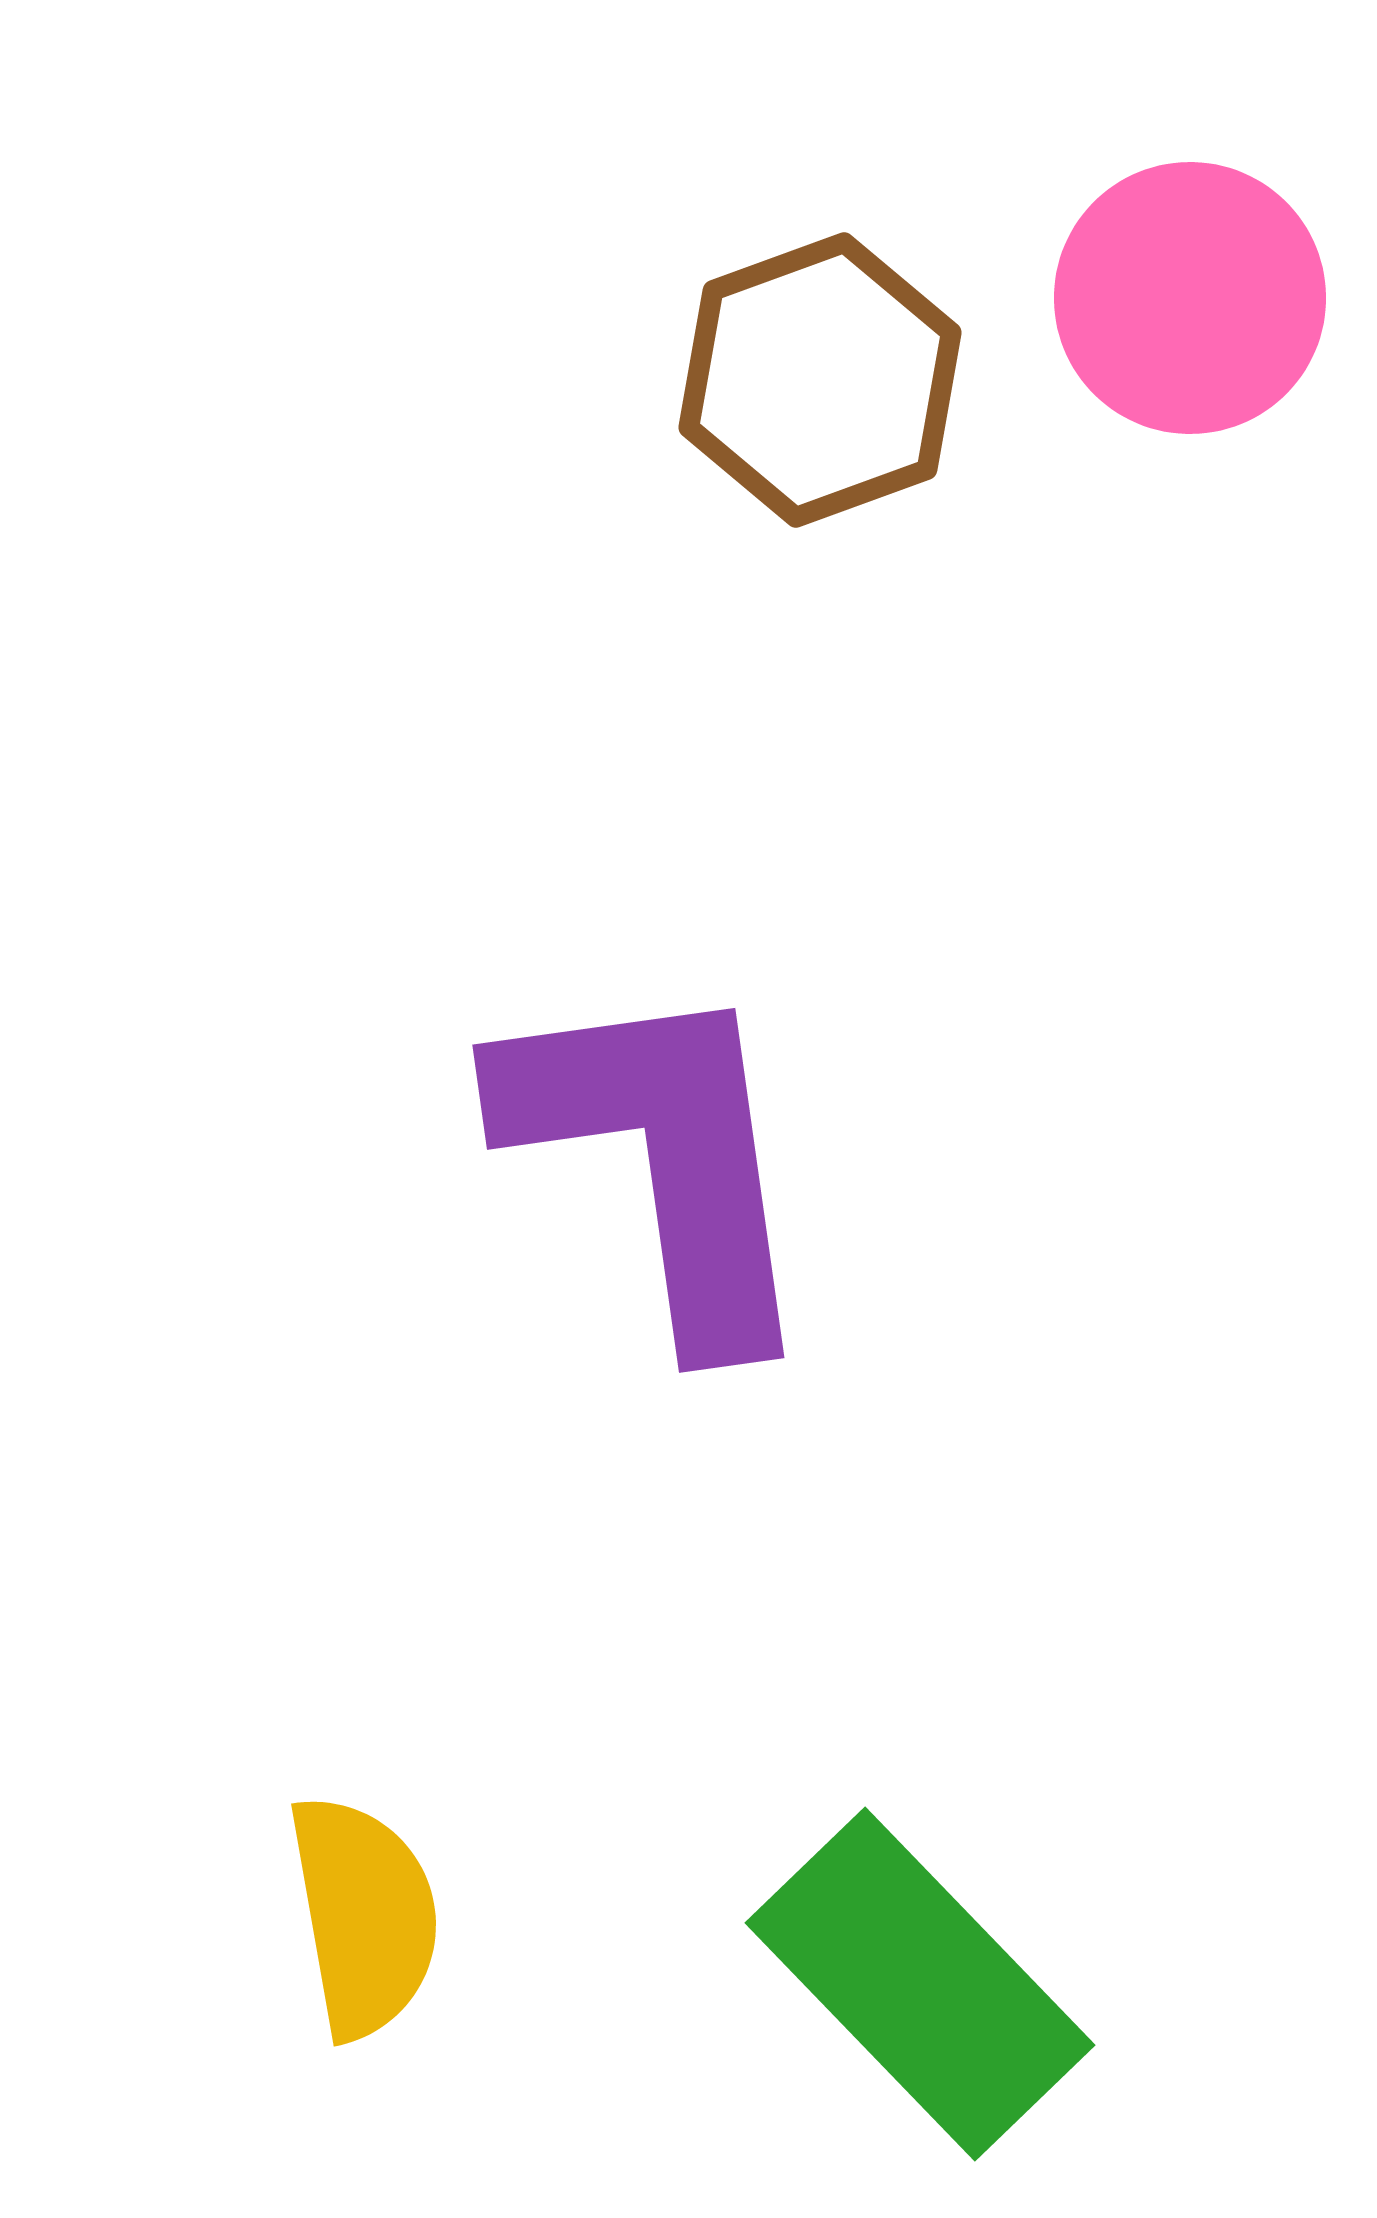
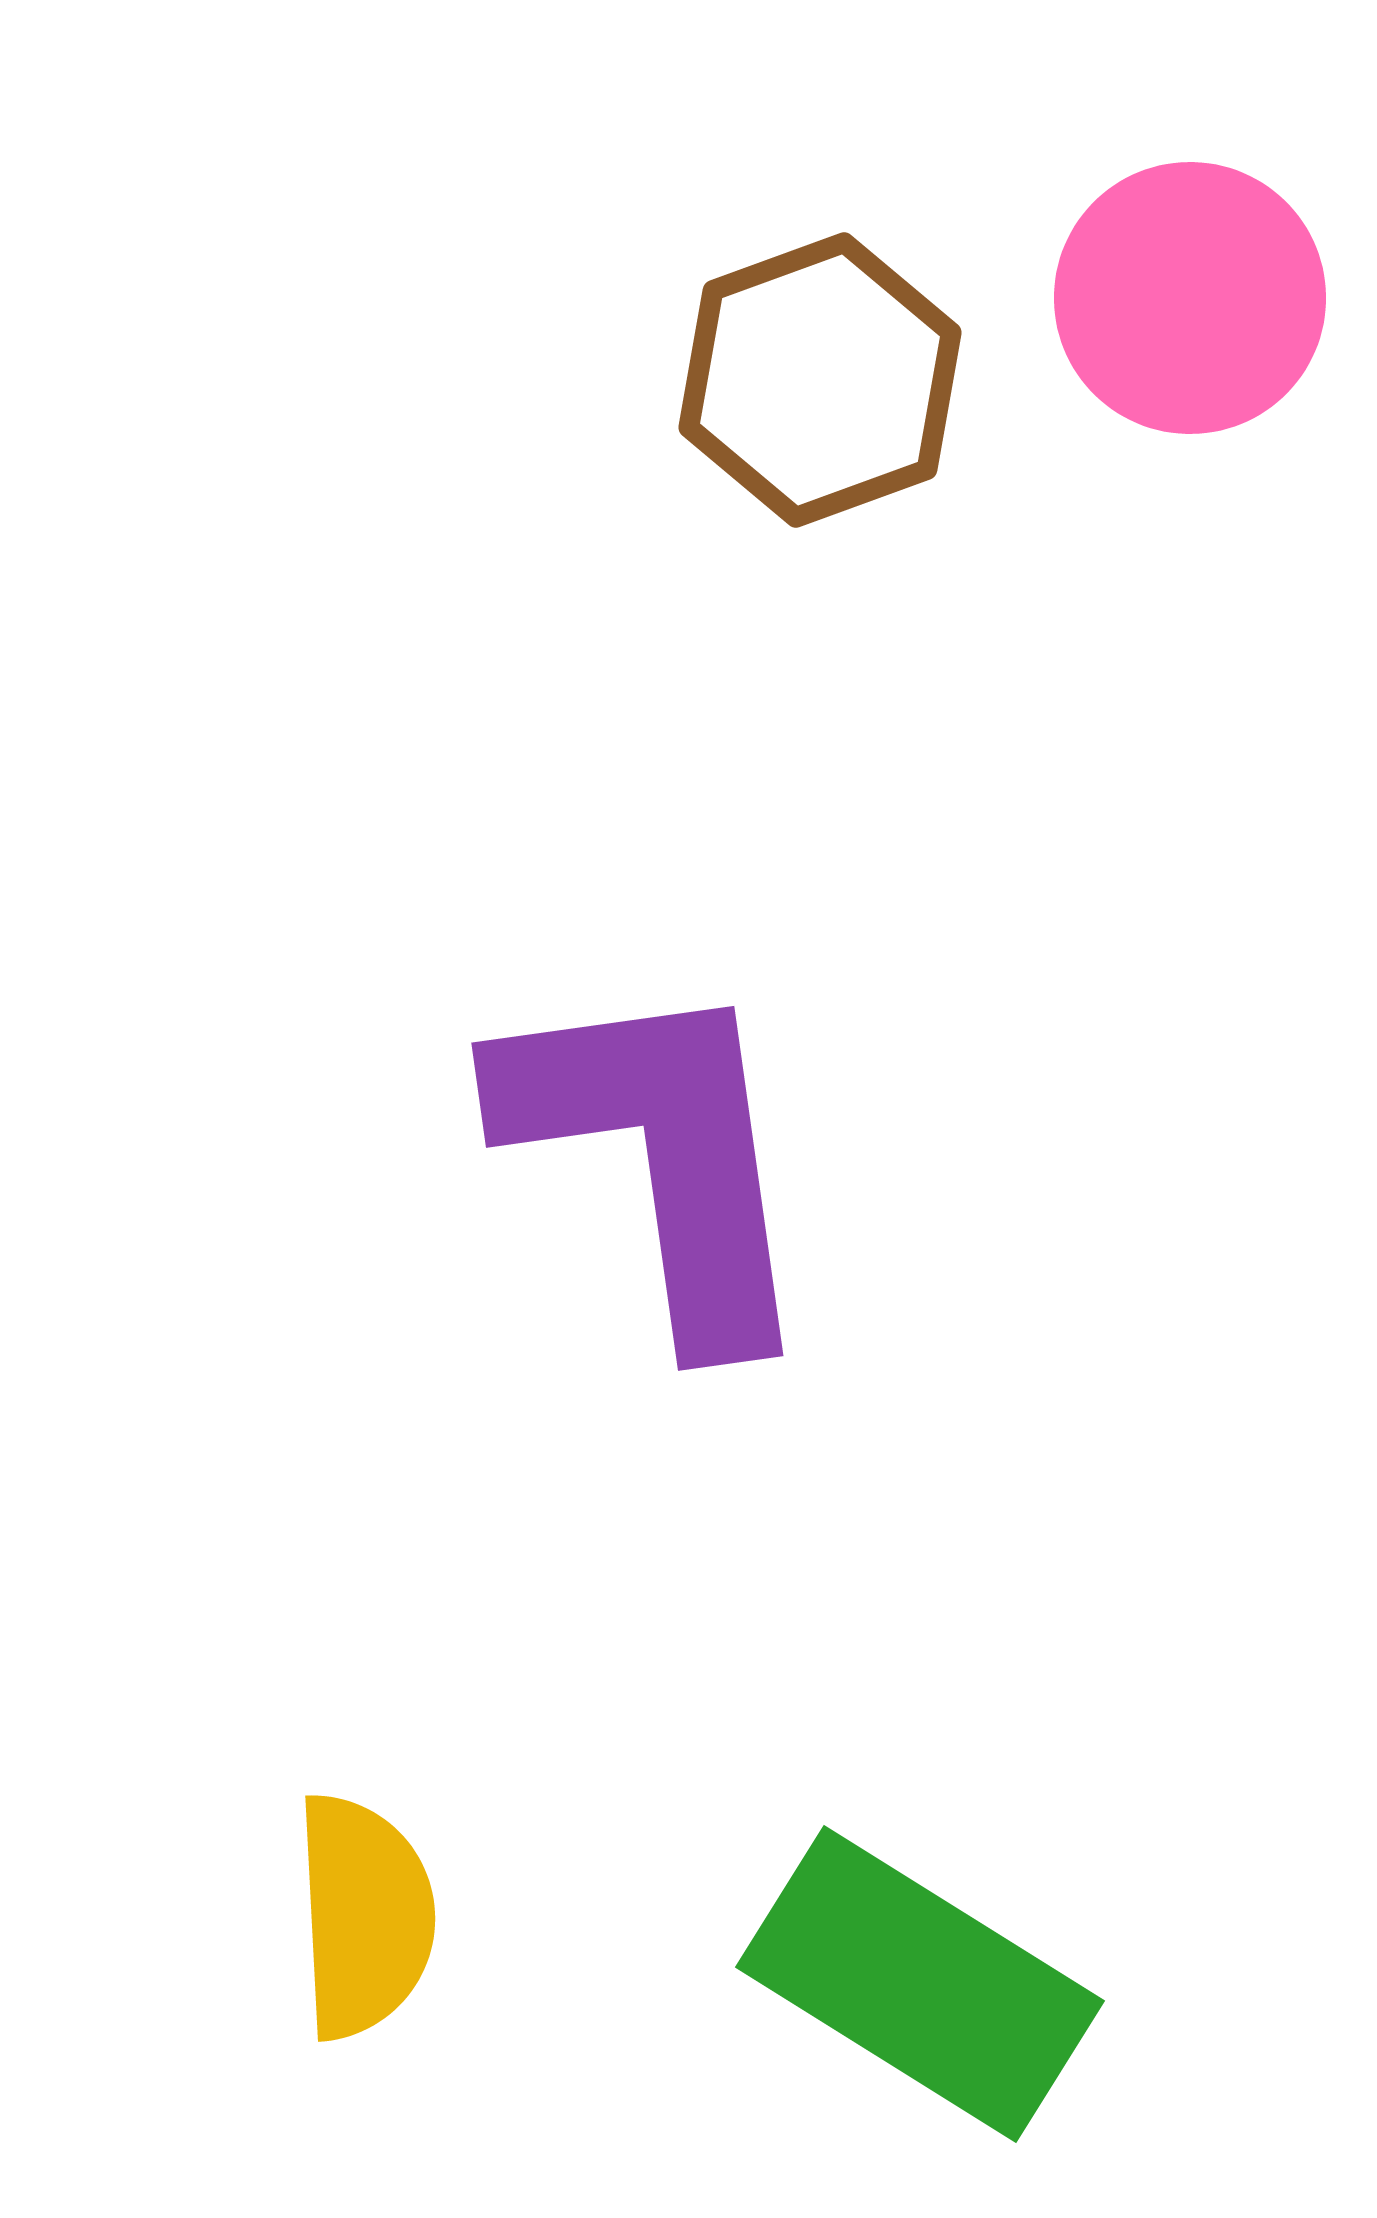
purple L-shape: moved 1 px left, 2 px up
yellow semicircle: rotated 7 degrees clockwise
green rectangle: rotated 14 degrees counterclockwise
